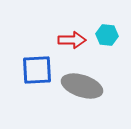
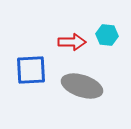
red arrow: moved 2 px down
blue square: moved 6 px left
